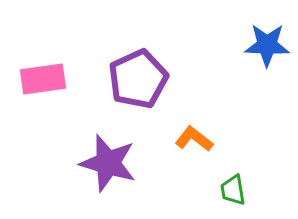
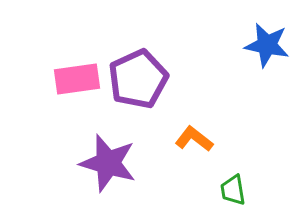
blue star: rotated 9 degrees clockwise
pink rectangle: moved 34 px right
